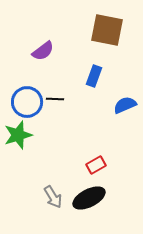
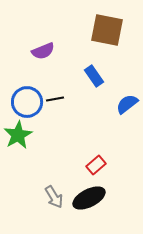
purple semicircle: rotated 15 degrees clockwise
blue rectangle: rotated 55 degrees counterclockwise
black line: rotated 12 degrees counterclockwise
blue semicircle: moved 2 px right, 1 px up; rotated 15 degrees counterclockwise
green star: rotated 12 degrees counterclockwise
red rectangle: rotated 12 degrees counterclockwise
gray arrow: moved 1 px right
